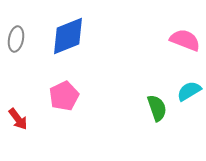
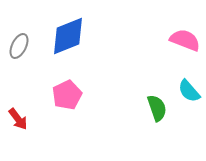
gray ellipse: moved 3 px right, 7 px down; rotated 15 degrees clockwise
cyan semicircle: rotated 100 degrees counterclockwise
pink pentagon: moved 3 px right, 1 px up
